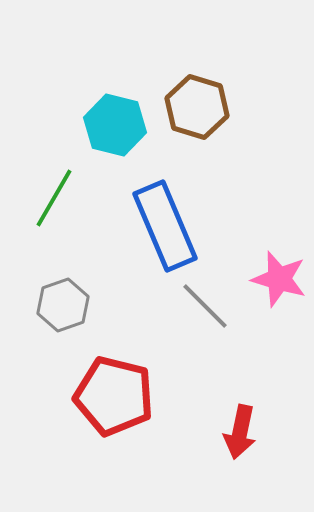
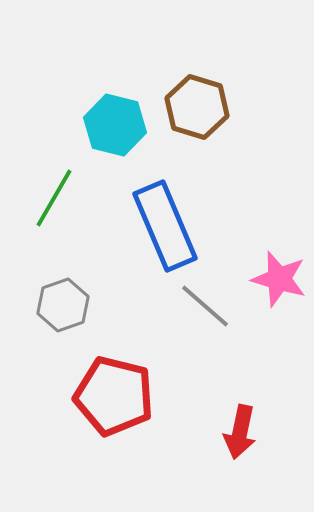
gray line: rotated 4 degrees counterclockwise
